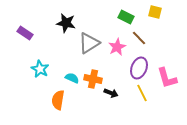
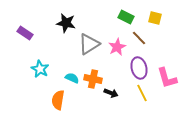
yellow square: moved 6 px down
gray triangle: moved 1 px down
purple ellipse: rotated 35 degrees counterclockwise
